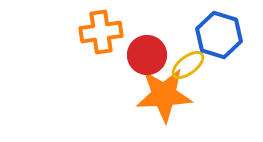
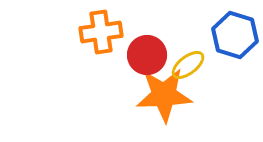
blue hexagon: moved 16 px right
